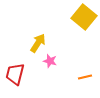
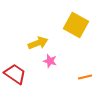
yellow square: moved 8 px left, 8 px down; rotated 10 degrees counterclockwise
yellow arrow: rotated 36 degrees clockwise
red trapezoid: rotated 110 degrees clockwise
